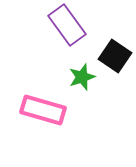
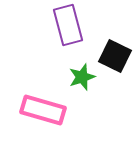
purple rectangle: moved 1 px right; rotated 21 degrees clockwise
black square: rotated 8 degrees counterclockwise
